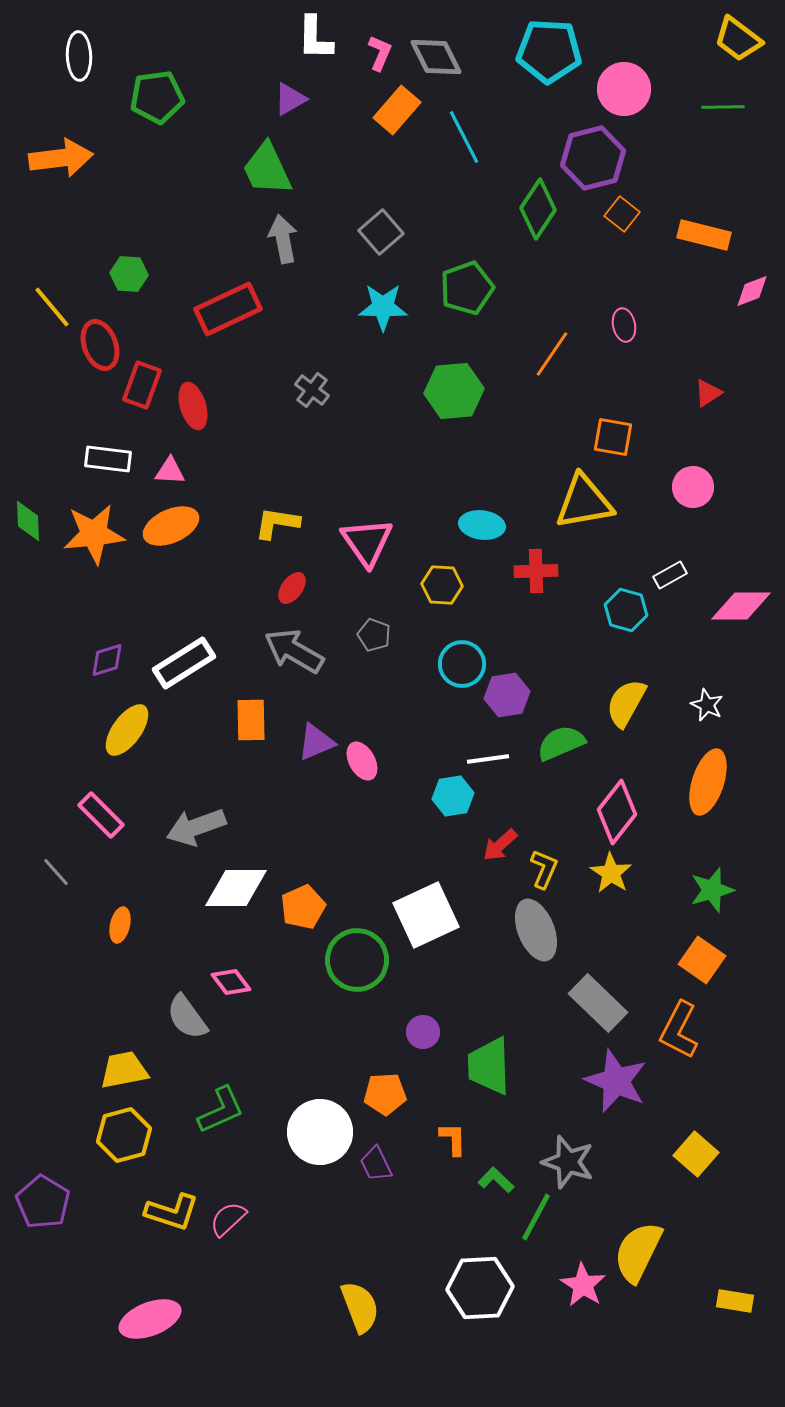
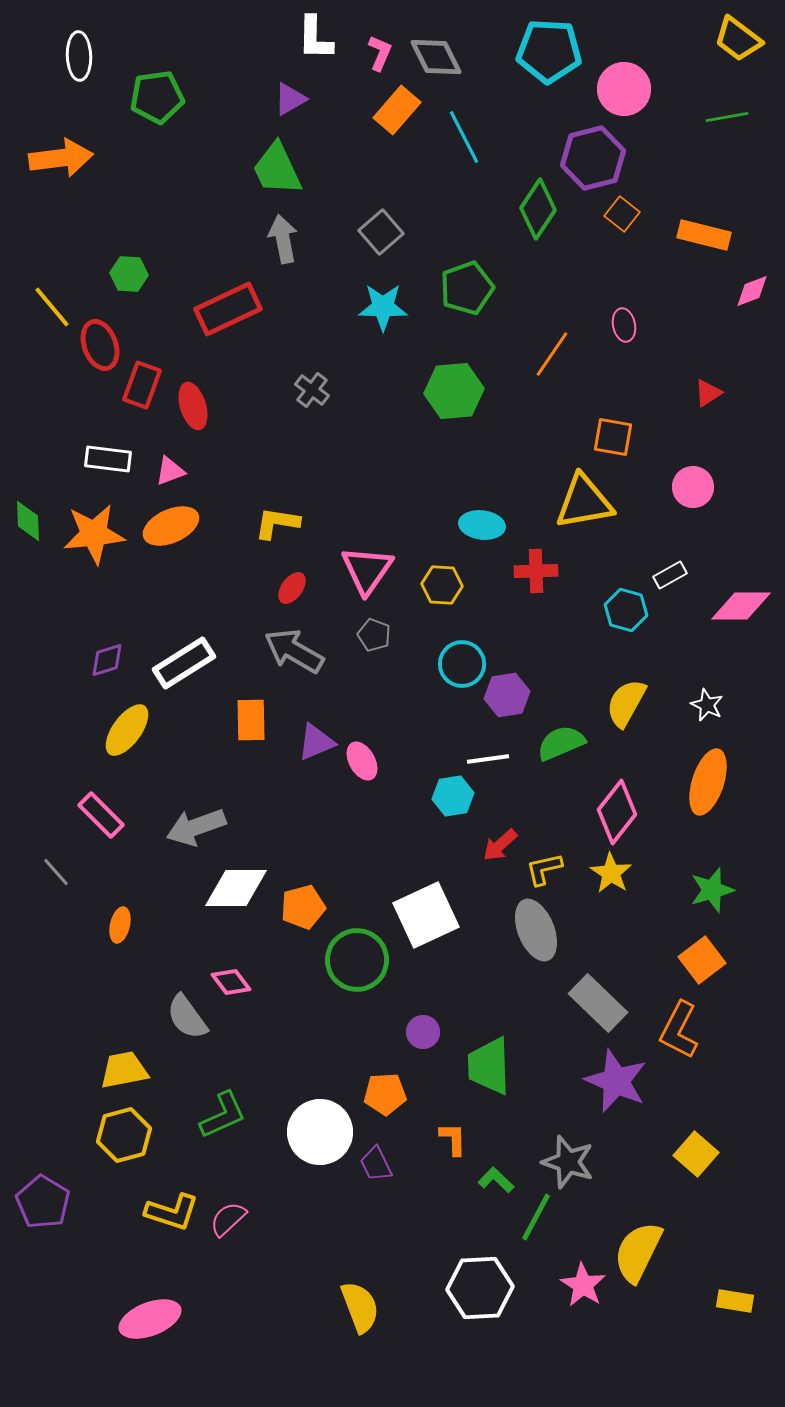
green line at (723, 107): moved 4 px right, 10 px down; rotated 9 degrees counterclockwise
green trapezoid at (267, 169): moved 10 px right
pink triangle at (170, 471): rotated 24 degrees counterclockwise
pink triangle at (367, 542): moved 28 px down; rotated 10 degrees clockwise
yellow L-shape at (544, 869): rotated 126 degrees counterclockwise
orange pentagon at (303, 907): rotated 9 degrees clockwise
orange square at (702, 960): rotated 18 degrees clockwise
green L-shape at (221, 1110): moved 2 px right, 5 px down
